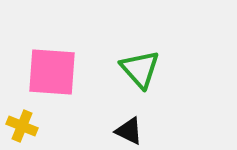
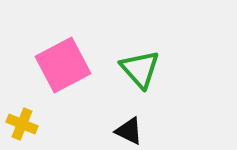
pink square: moved 11 px right, 7 px up; rotated 32 degrees counterclockwise
yellow cross: moved 2 px up
